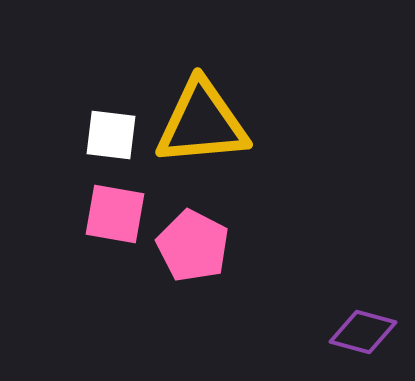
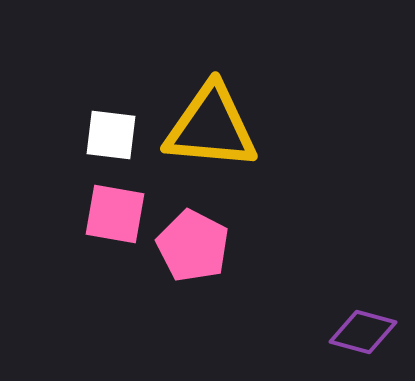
yellow triangle: moved 9 px right, 4 px down; rotated 10 degrees clockwise
